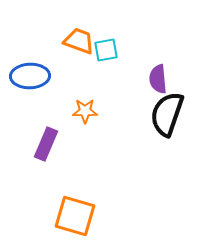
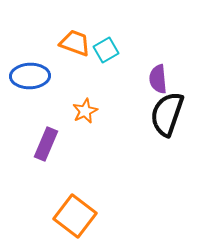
orange trapezoid: moved 4 px left, 2 px down
cyan square: rotated 20 degrees counterclockwise
orange star: rotated 25 degrees counterclockwise
orange square: rotated 21 degrees clockwise
